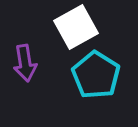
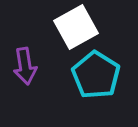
purple arrow: moved 3 px down
